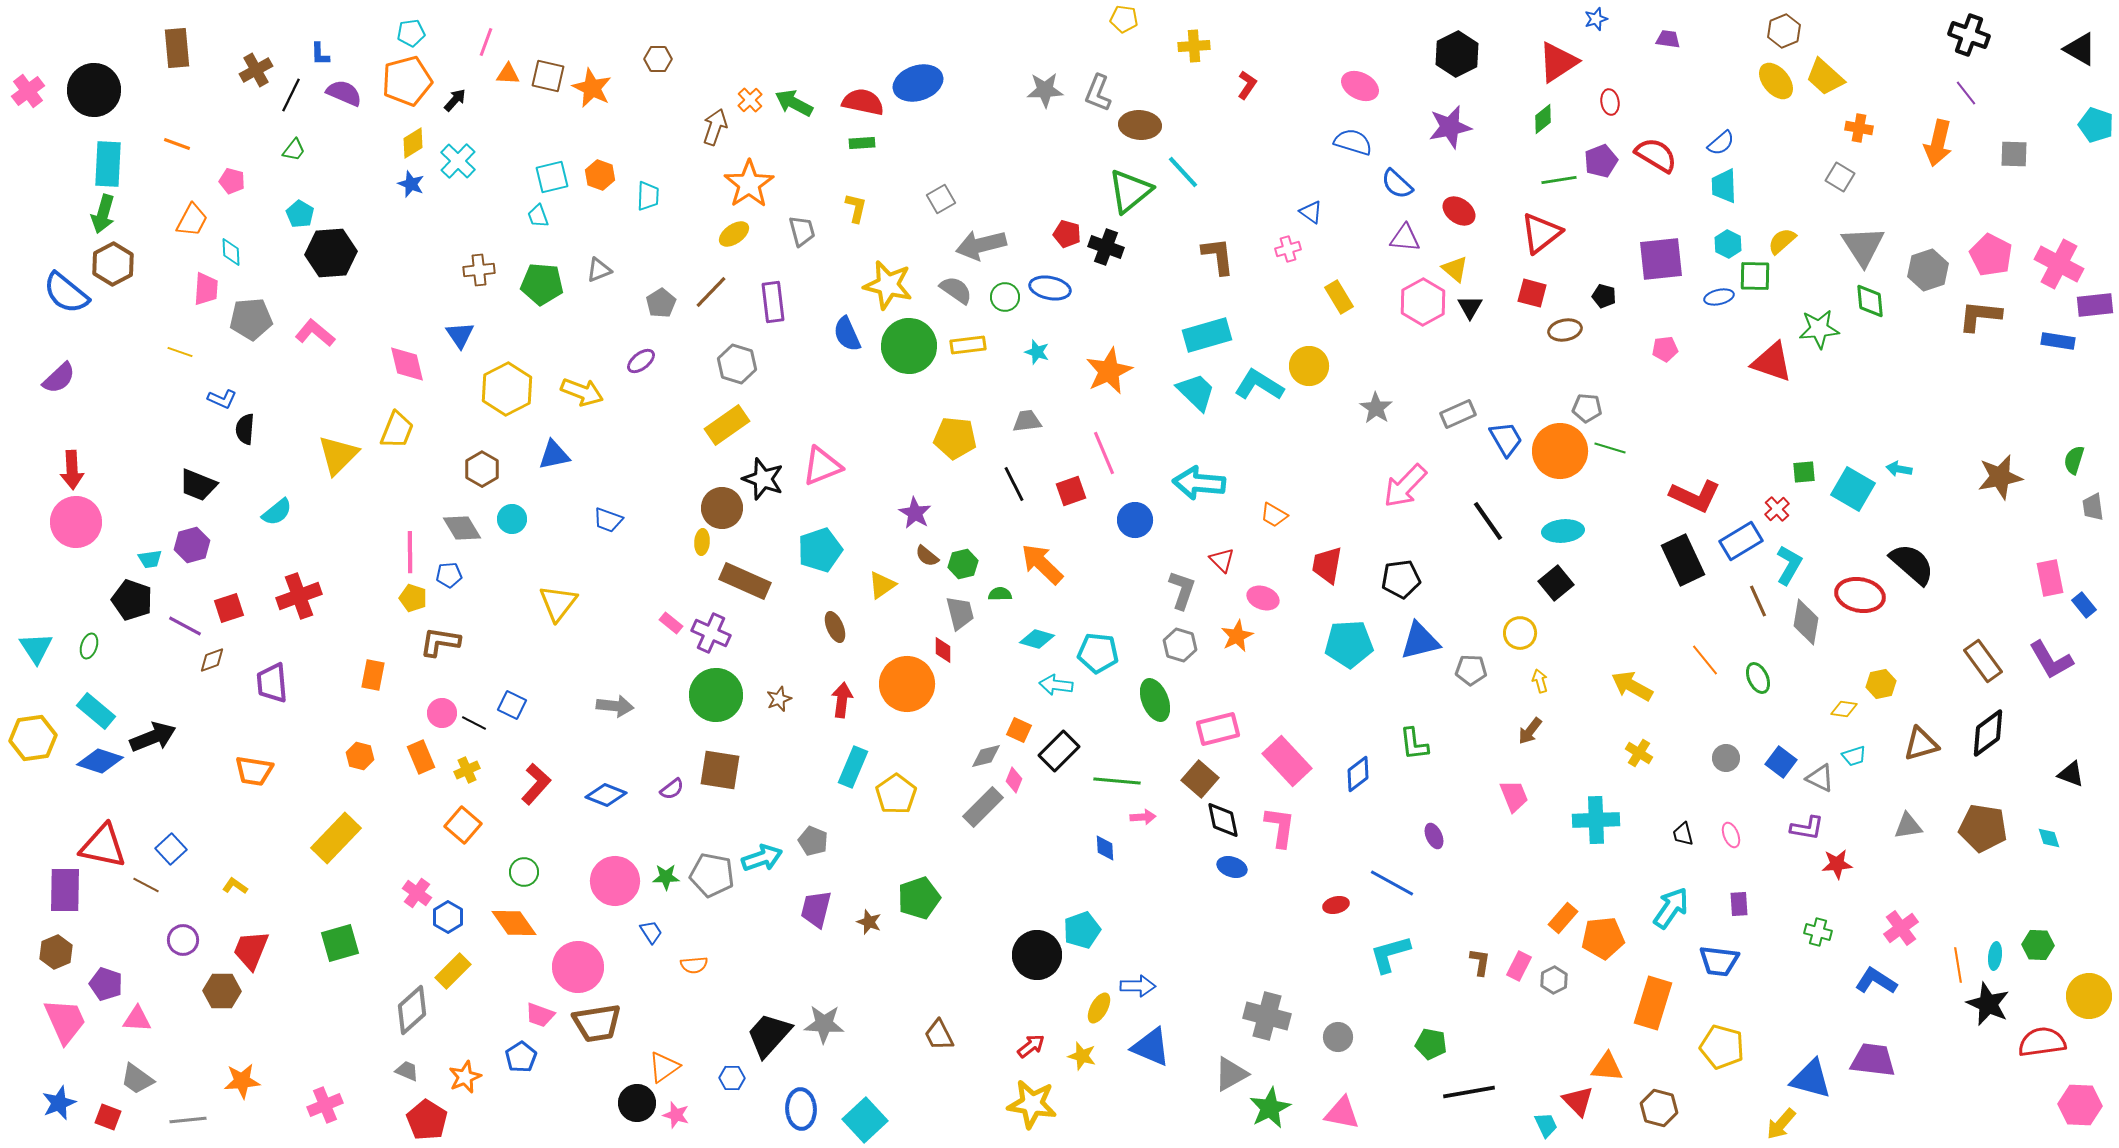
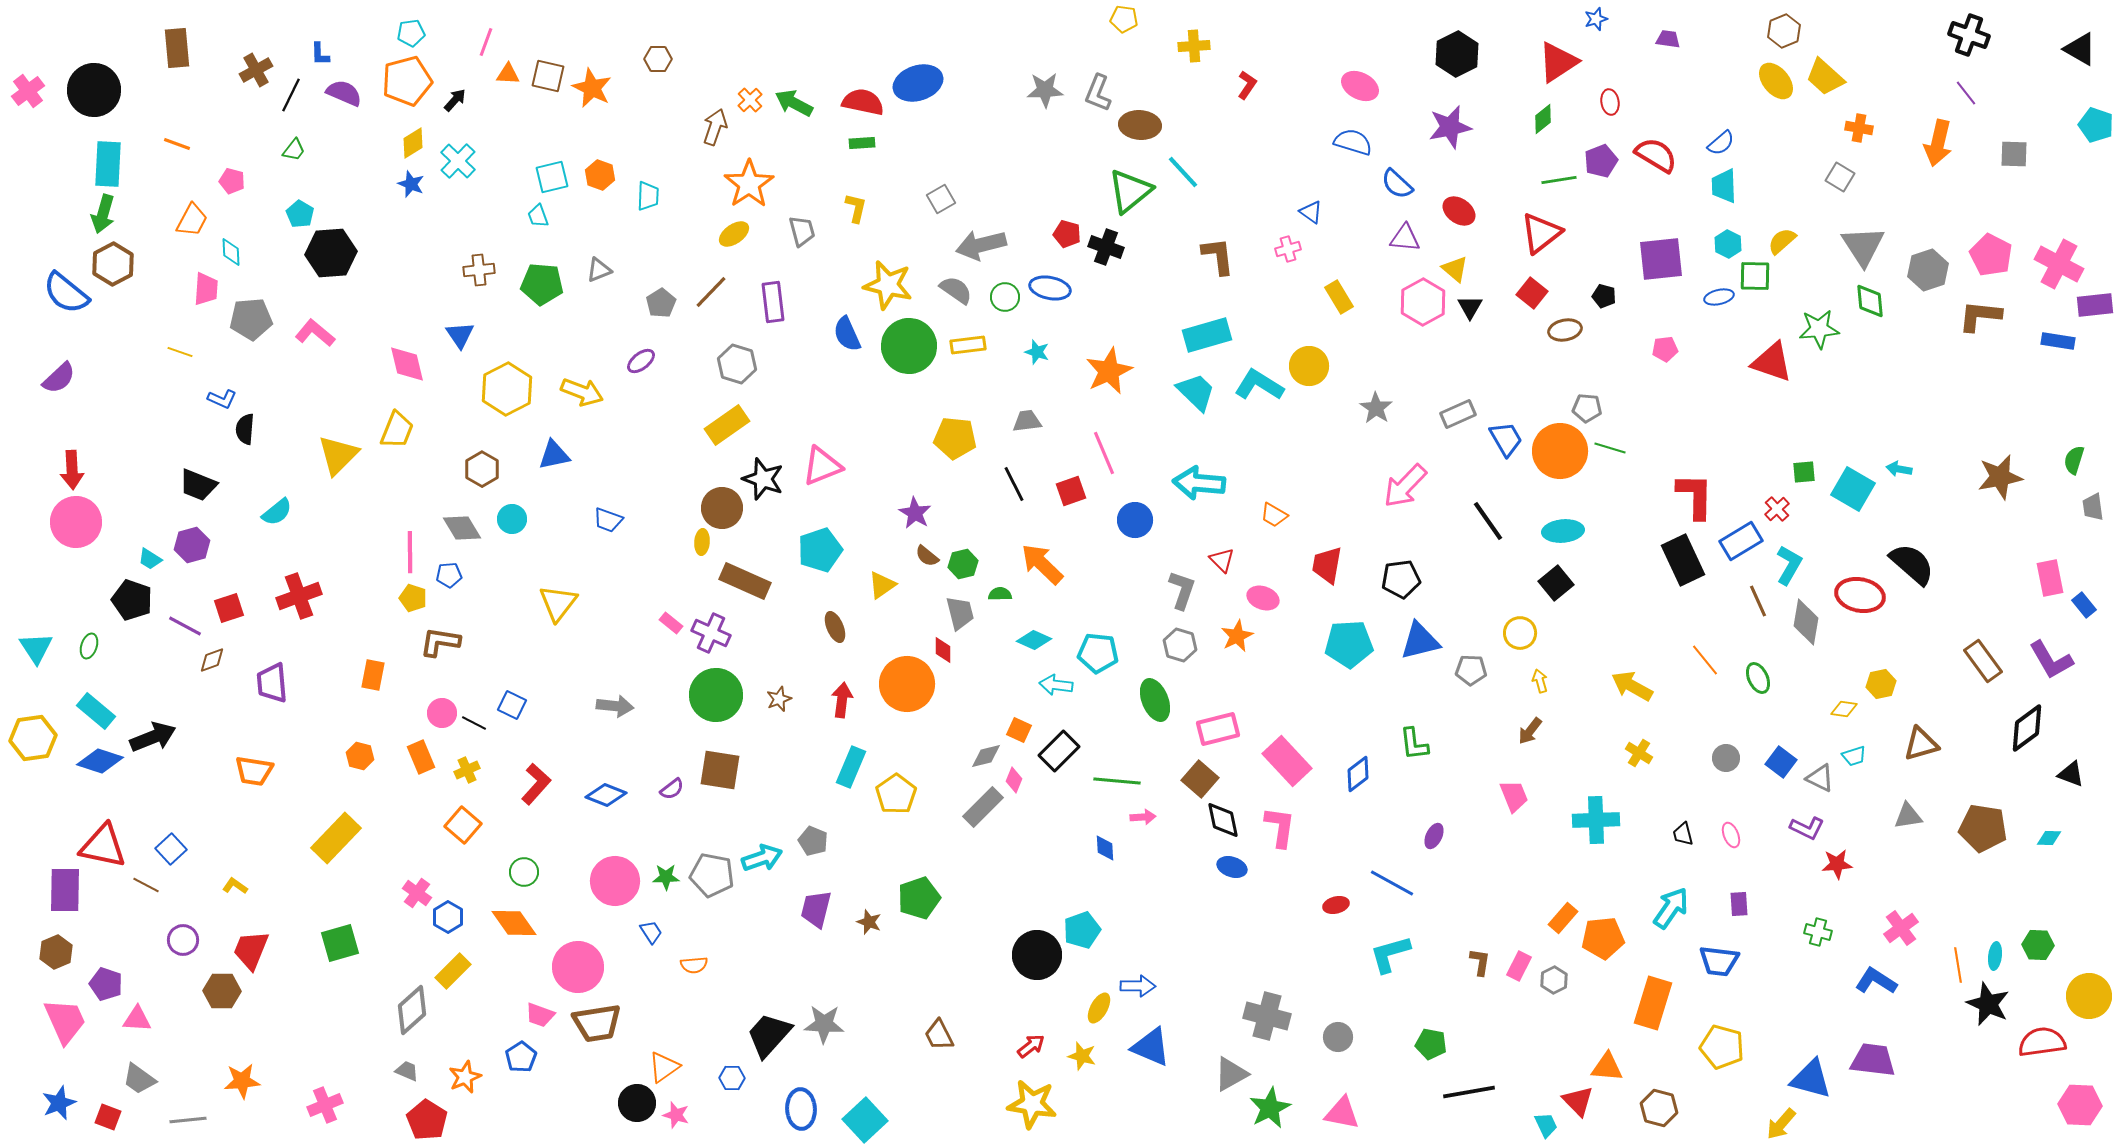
red square at (1532, 293): rotated 24 degrees clockwise
red L-shape at (1695, 496): rotated 114 degrees counterclockwise
cyan trapezoid at (150, 559): rotated 40 degrees clockwise
cyan diamond at (1037, 639): moved 3 px left, 1 px down; rotated 8 degrees clockwise
black diamond at (1988, 733): moved 39 px right, 5 px up
cyan rectangle at (853, 767): moved 2 px left
gray triangle at (1908, 826): moved 10 px up
purple L-shape at (1807, 828): rotated 16 degrees clockwise
purple ellipse at (1434, 836): rotated 50 degrees clockwise
cyan diamond at (2049, 838): rotated 70 degrees counterclockwise
gray trapezoid at (137, 1079): moved 2 px right
